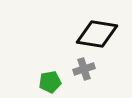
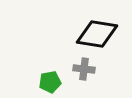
gray cross: rotated 25 degrees clockwise
